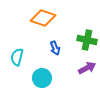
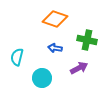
orange diamond: moved 12 px right, 1 px down
blue arrow: rotated 120 degrees clockwise
purple arrow: moved 8 px left
